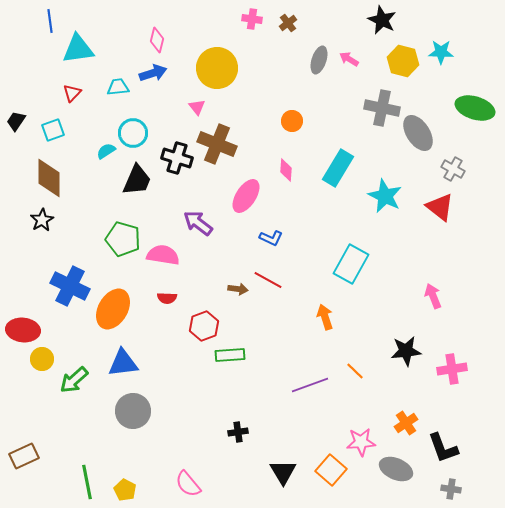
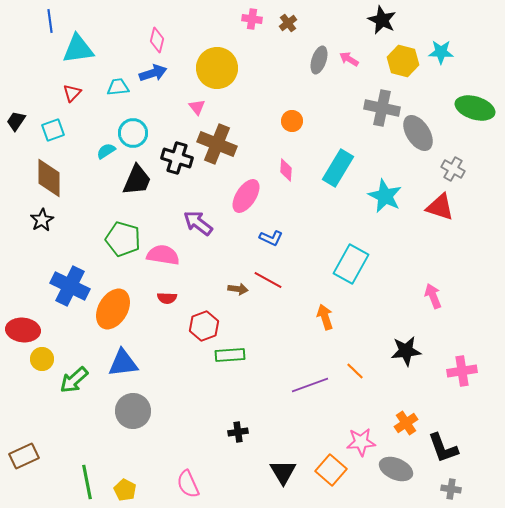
red triangle at (440, 207): rotated 20 degrees counterclockwise
pink cross at (452, 369): moved 10 px right, 2 px down
pink semicircle at (188, 484): rotated 16 degrees clockwise
